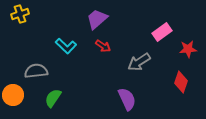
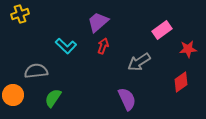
purple trapezoid: moved 1 px right, 3 px down
pink rectangle: moved 2 px up
red arrow: rotated 105 degrees counterclockwise
red diamond: rotated 35 degrees clockwise
